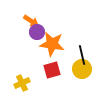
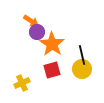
orange star: rotated 25 degrees clockwise
